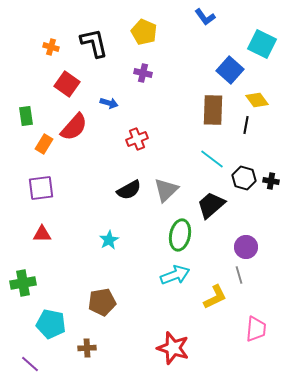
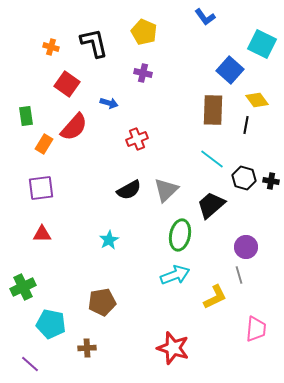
green cross: moved 4 px down; rotated 15 degrees counterclockwise
